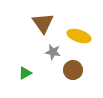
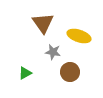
brown circle: moved 3 px left, 2 px down
